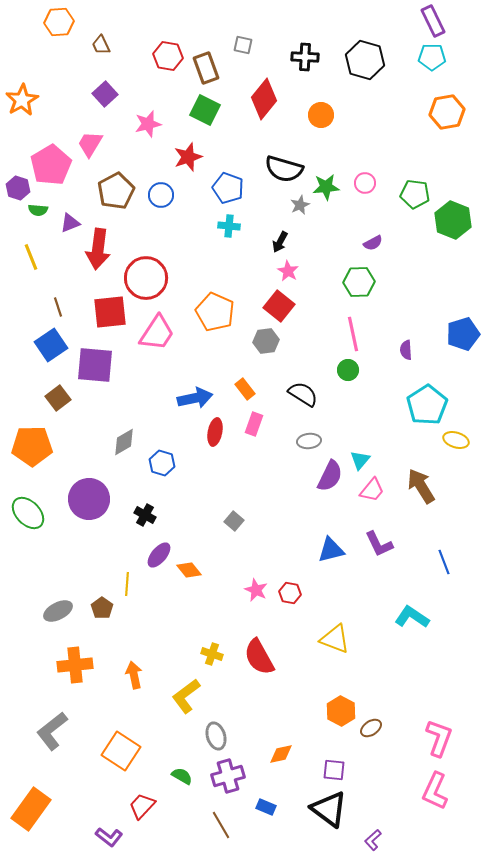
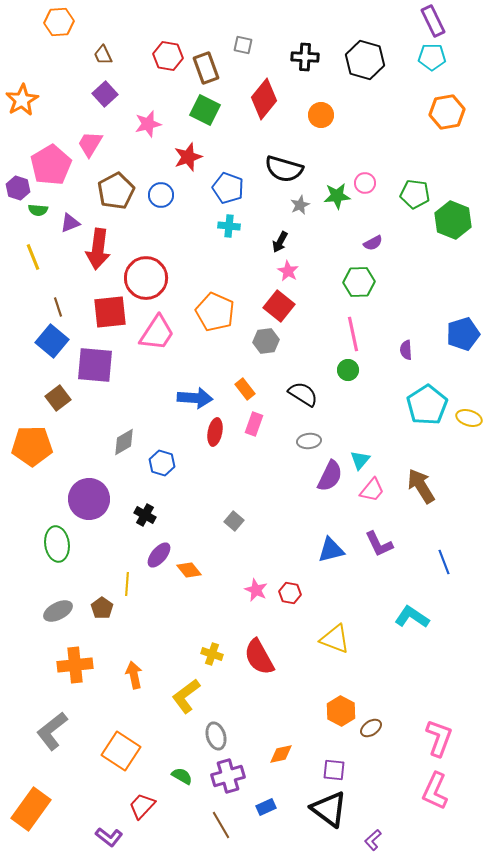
brown trapezoid at (101, 45): moved 2 px right, 10 px down
green star at (326, 187): moved 11 px right, 9 px down
yellow line at (31, 257): moved 2 px right
blue square at (51, 345): moved 1 px right, 4 px up; rotated 16 degrees counterclockwise
blue arrow at (195, 398): rotated 16 degrees clockwise
yellow ellipse at (456, 440): moved 13 px right, 22 px up
green ellipse at (28, 513): moved 29 px right, 31 px down; rotated 36 degrees clockwise
blue rectangle at (266, 807): rotated 48 degrees counterclockwise
